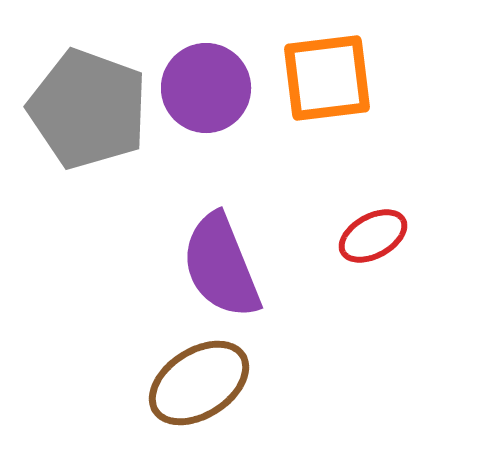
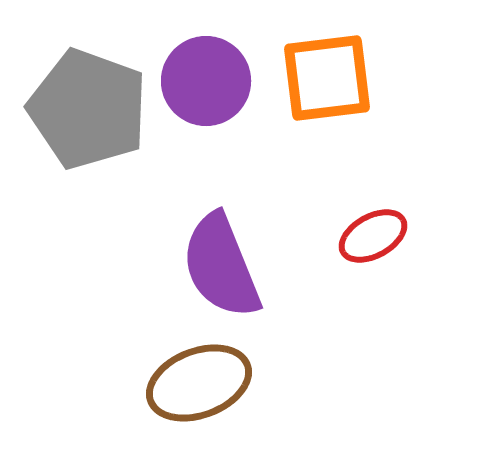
purple circle: moved 7 px up
brown ellipse: rotated 12 degrees clockwise
